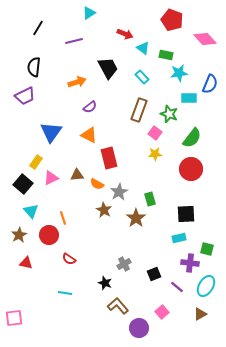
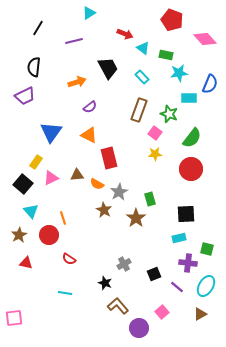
purple cross at (190, 263): moved 2 px left
